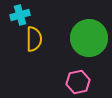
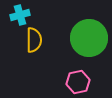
yellow semicircle: moved 1 px down
